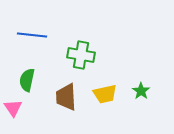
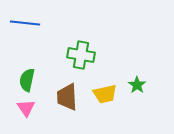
blue line: moved 7 px left, 12 px up
green star: moved 4 px left, 6 px up
brown trapezoid: moved 1 px right
pink triangle: moved 13 px right
